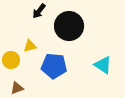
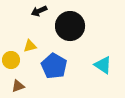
black arrow: rotated 28 degrees clockwise
black circle: moved 1 px right
blue pentagon: rotated 25 degrees clockwise
brown triangle: moved 1 px right, 2 px up
